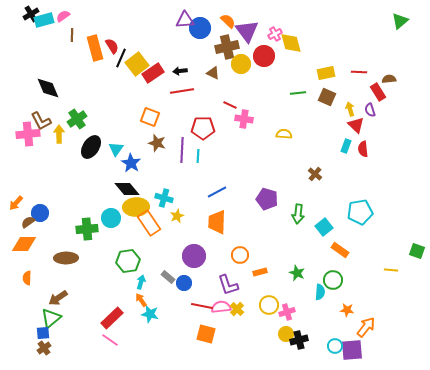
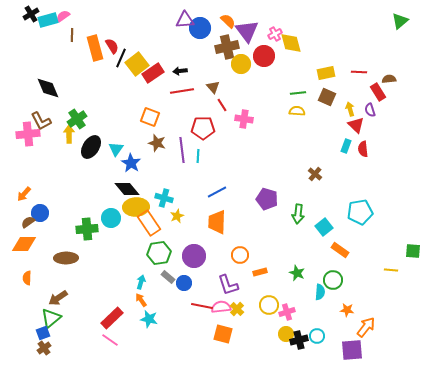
cyan rectangle at (44, 20): moved 4 px right
brown triangle at (213, 73): moved 14 px down; rotated 24 degrees clockwise
red line at (230, 105): moved 8 px left; rotated 32 degrees clockwise
yellow arrow at (59, 134): moved 10 px right
yellow semicircle at (284, 134): moved 13 px right, 23 px up
purple line at (182, 150): rotated 10 degrees counterclockwise
orange arrow at (16, 203): moved 8 px right, 9 px up
green square at (417, 251): moved 4 px left; rotated 14 degrees counterclockwise
green hexagon at (128, 261): moved 31 px right, 8 px up
cyan star at (150, 314): moved 1 px left, 5 px down
blue square at (43, 333): rotated 16 degrees counterclockwise
orange square at (206, 334): moved 17 px right
cyan circle at (335, 346): moved 18 px left, 10 px up
